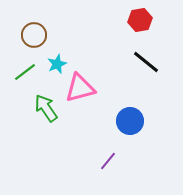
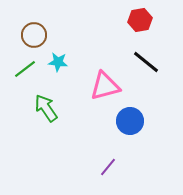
cyan star: moved 1 px right, 2 px up; rotated 30 degrees clockwise
green line: moved 3 px up
pink triangle: moved 25 px right, 2 px up
purple line: moved 6 px down
